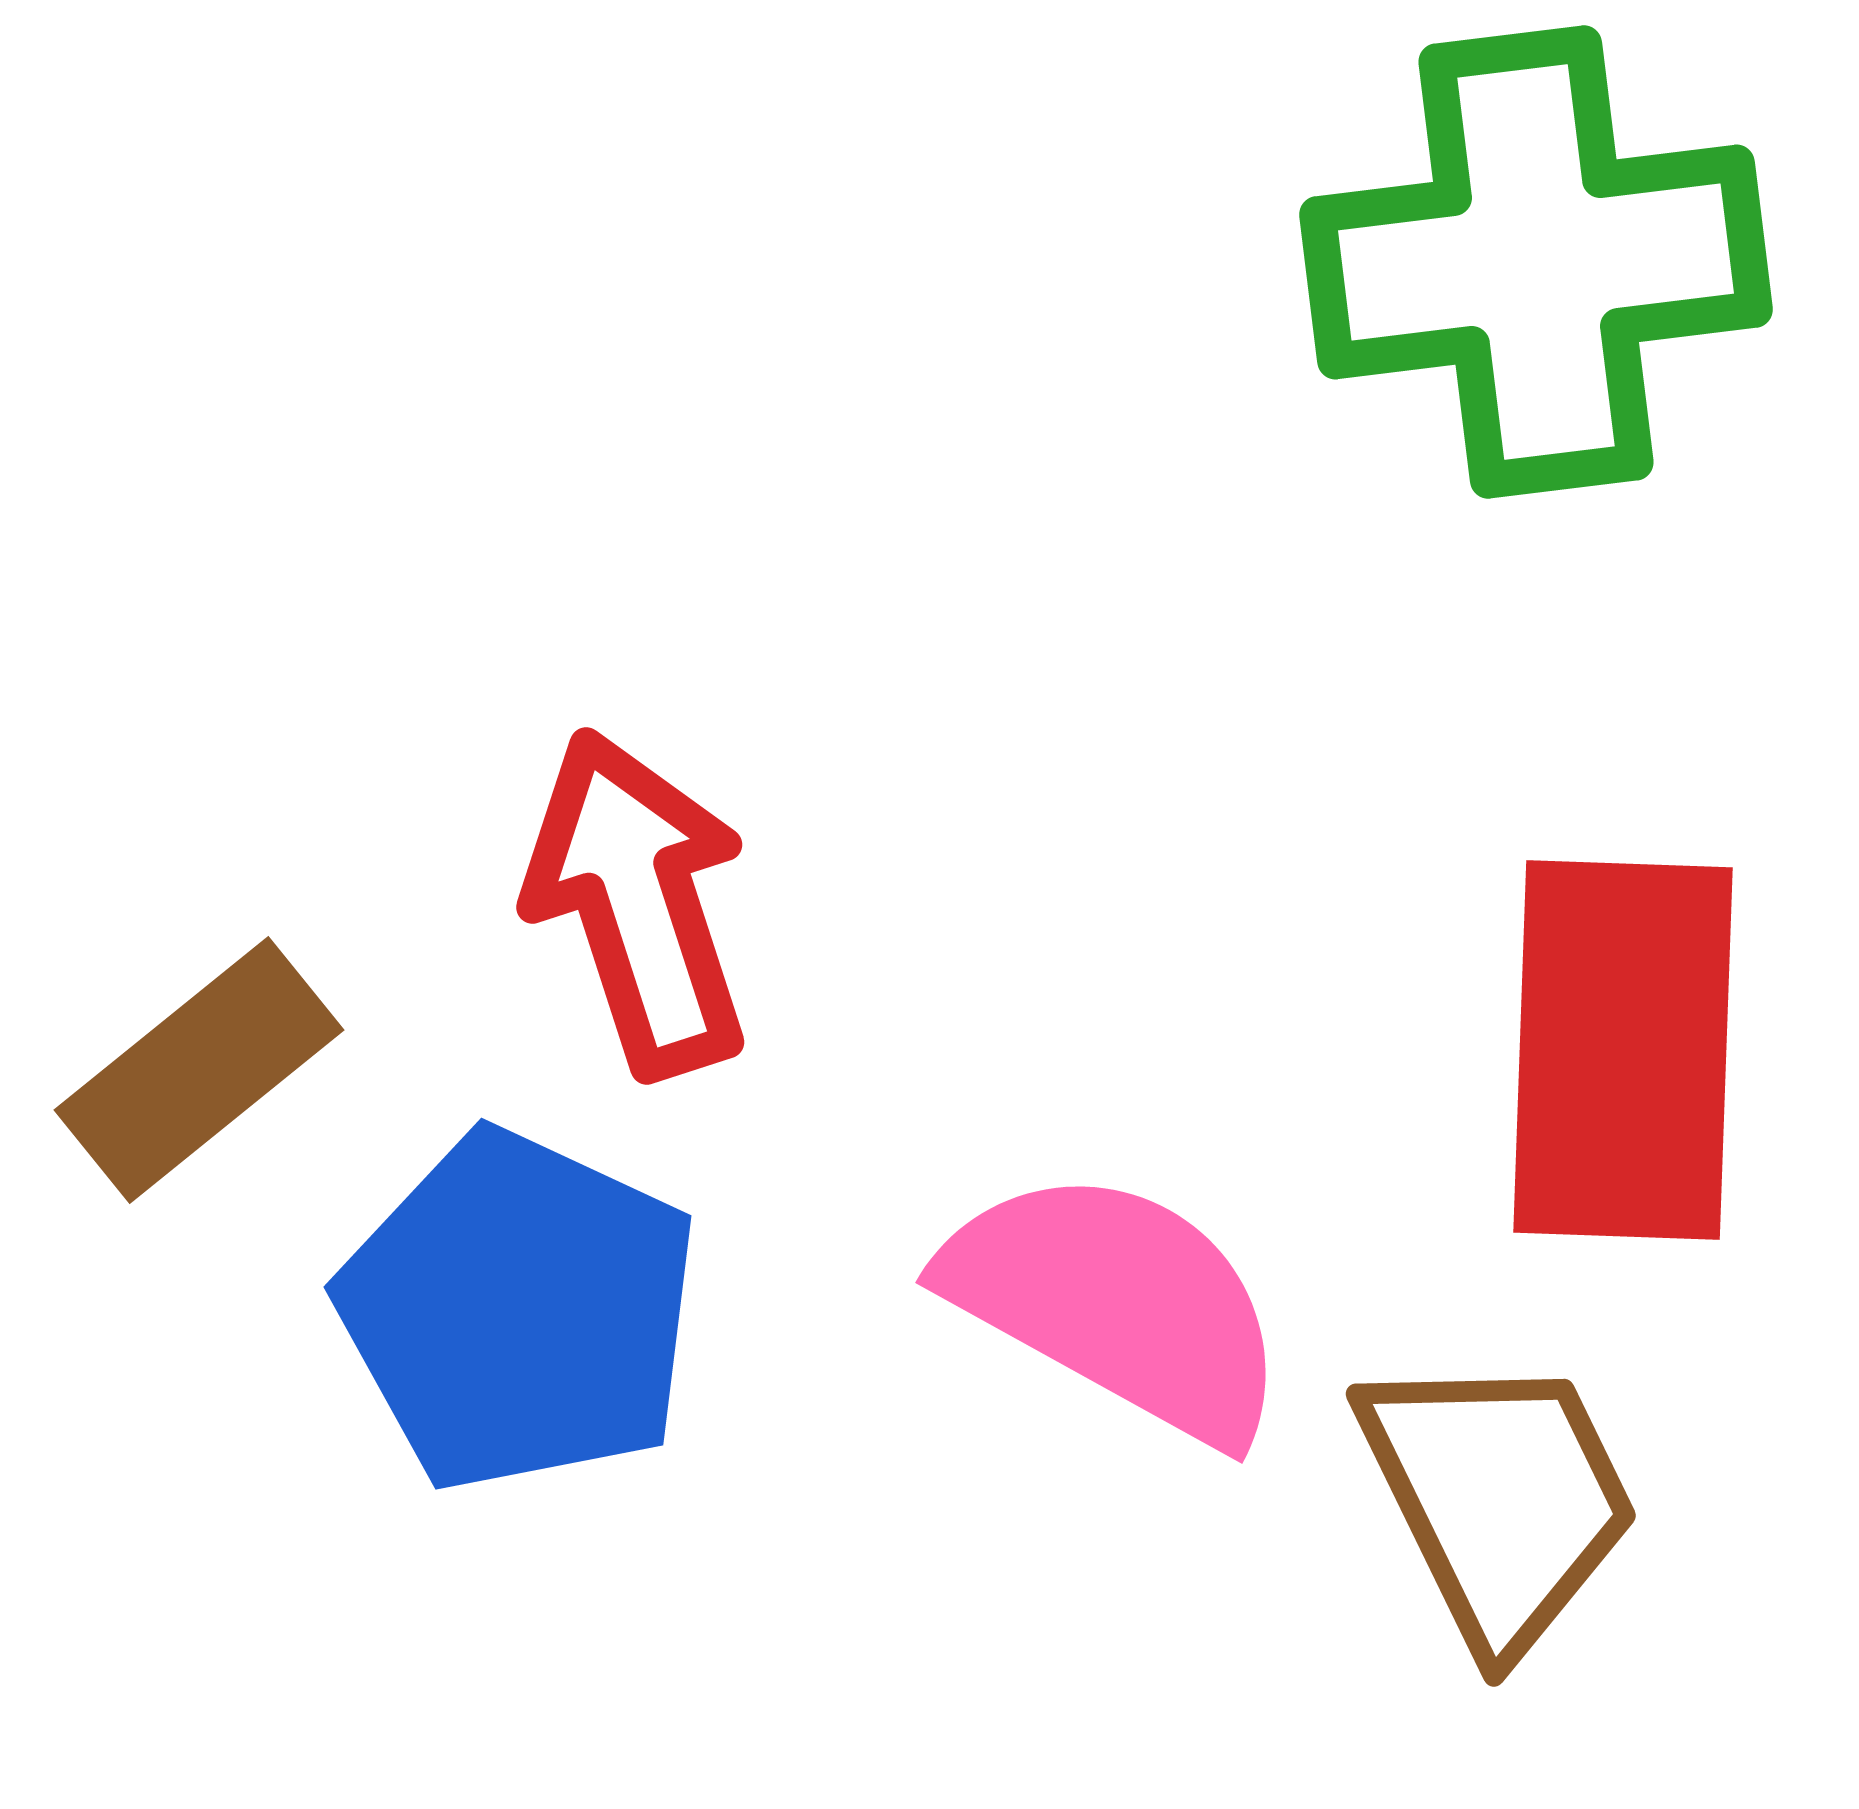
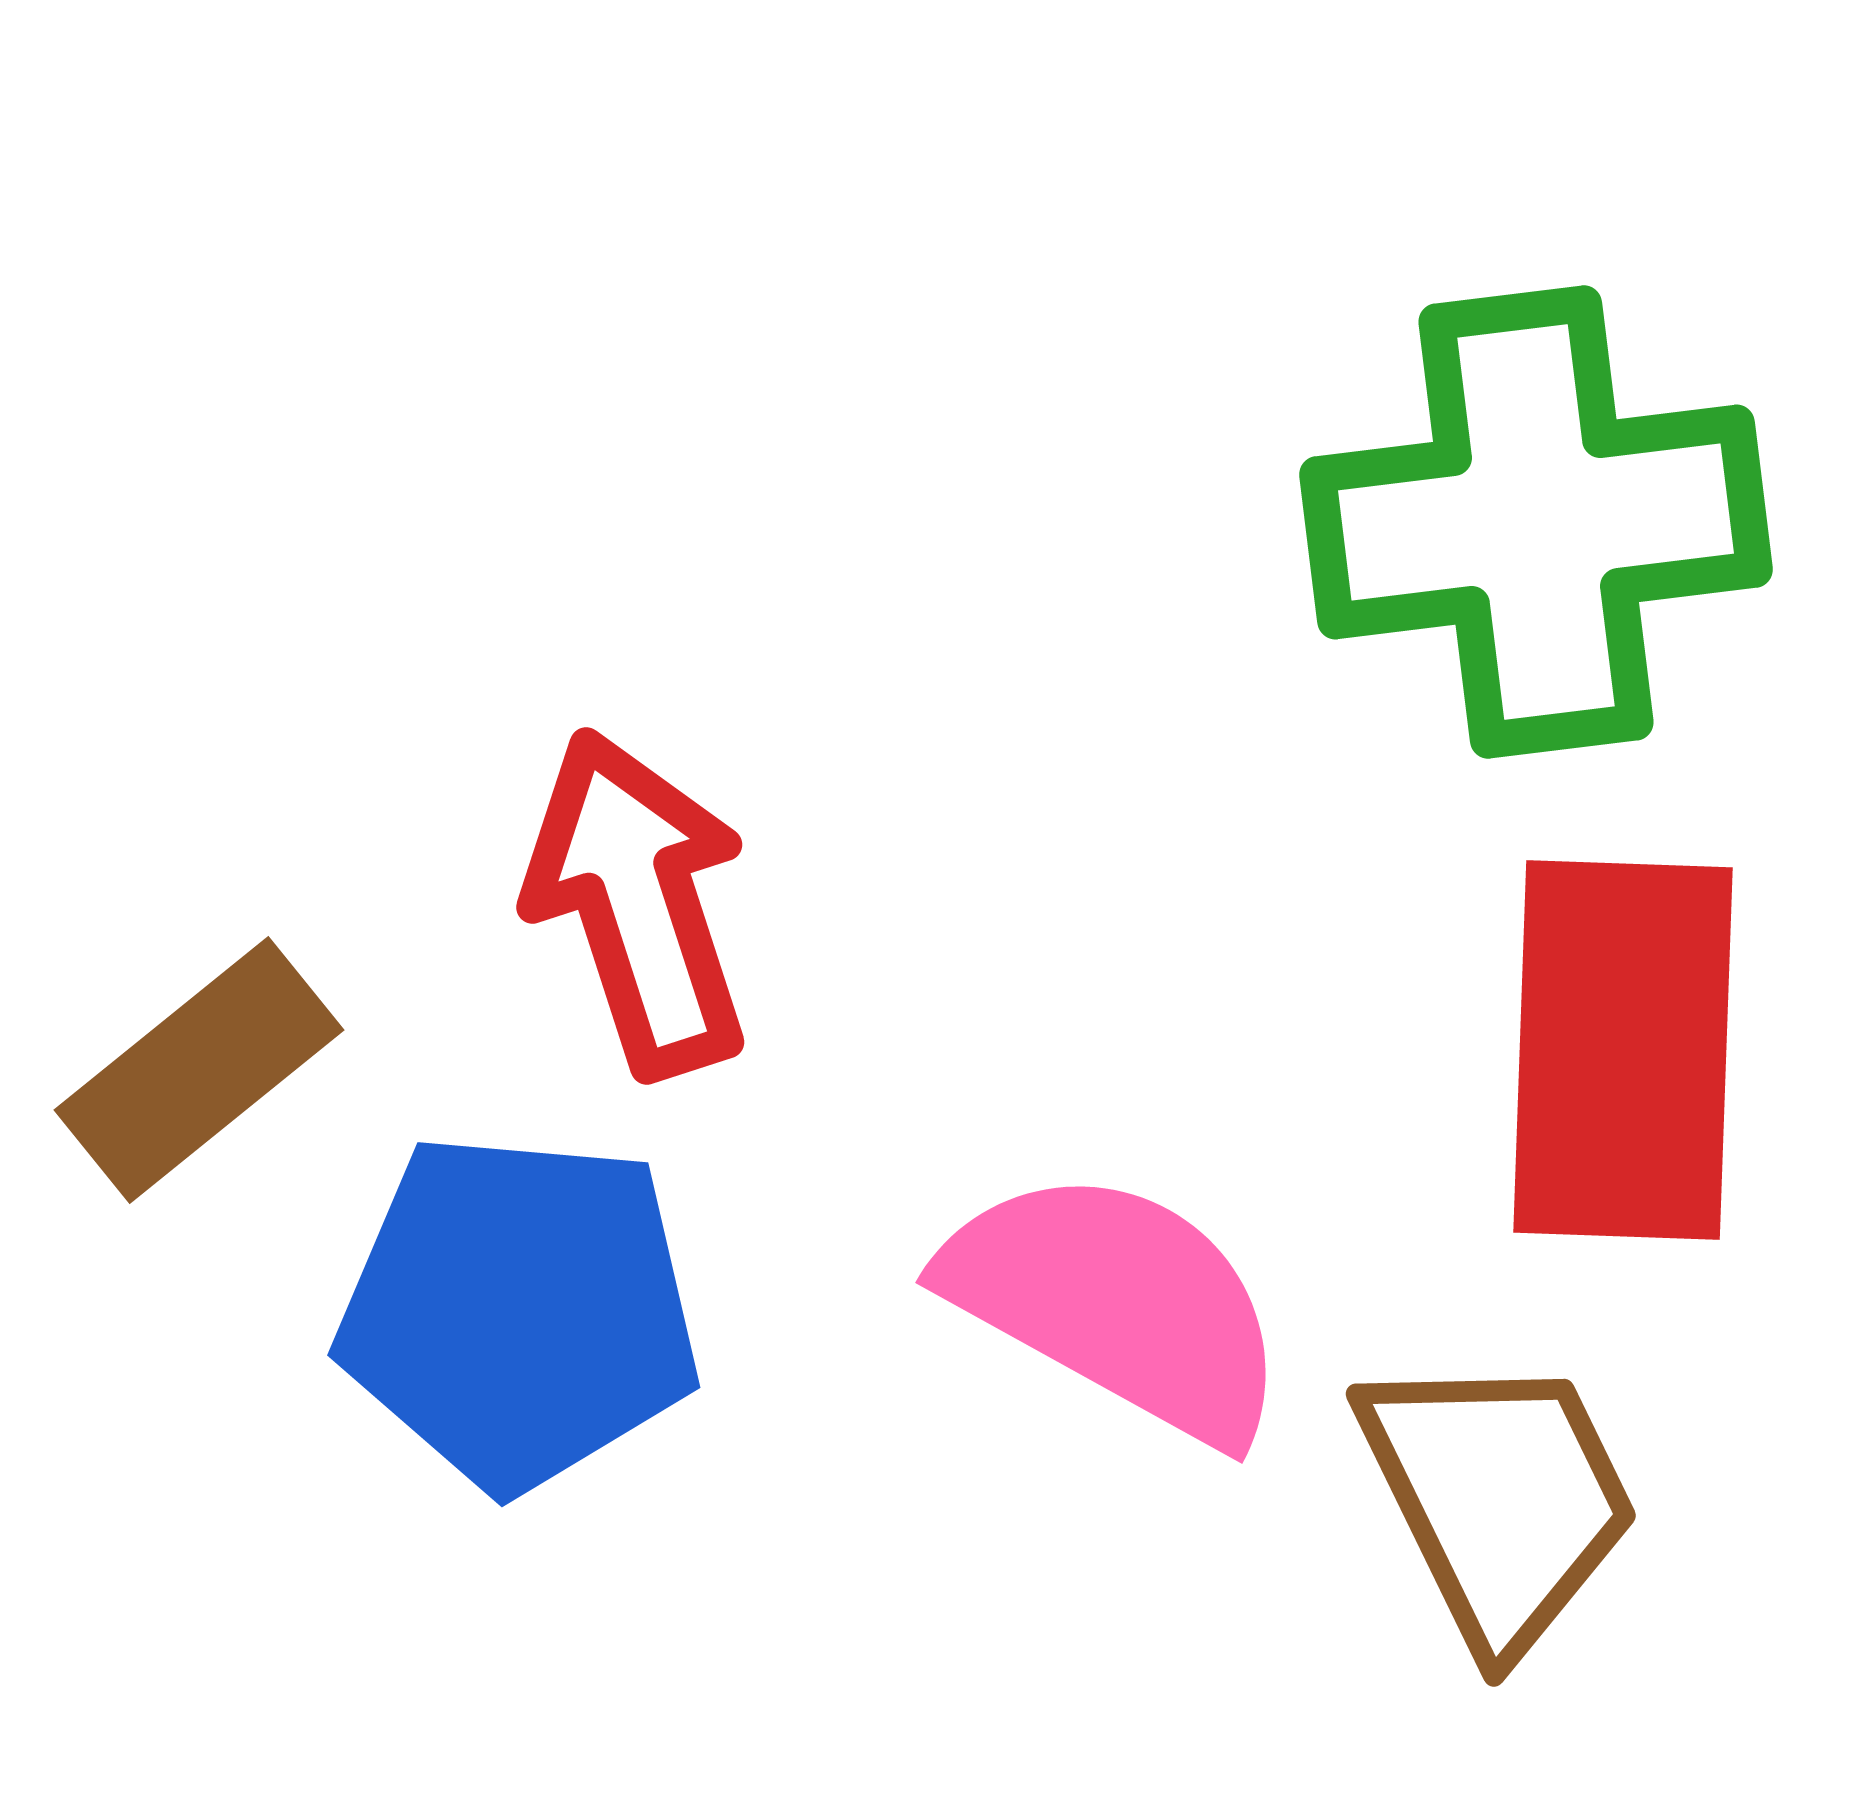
green cross: moved 260 px down
blue pentagon: rotated 20 degrees counterclockwise
